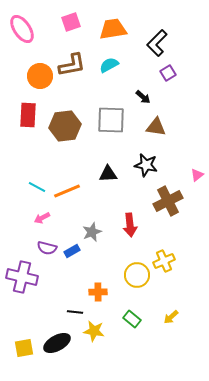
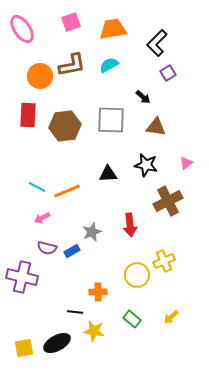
pink triangle: moved 11 px left, 12 px up
